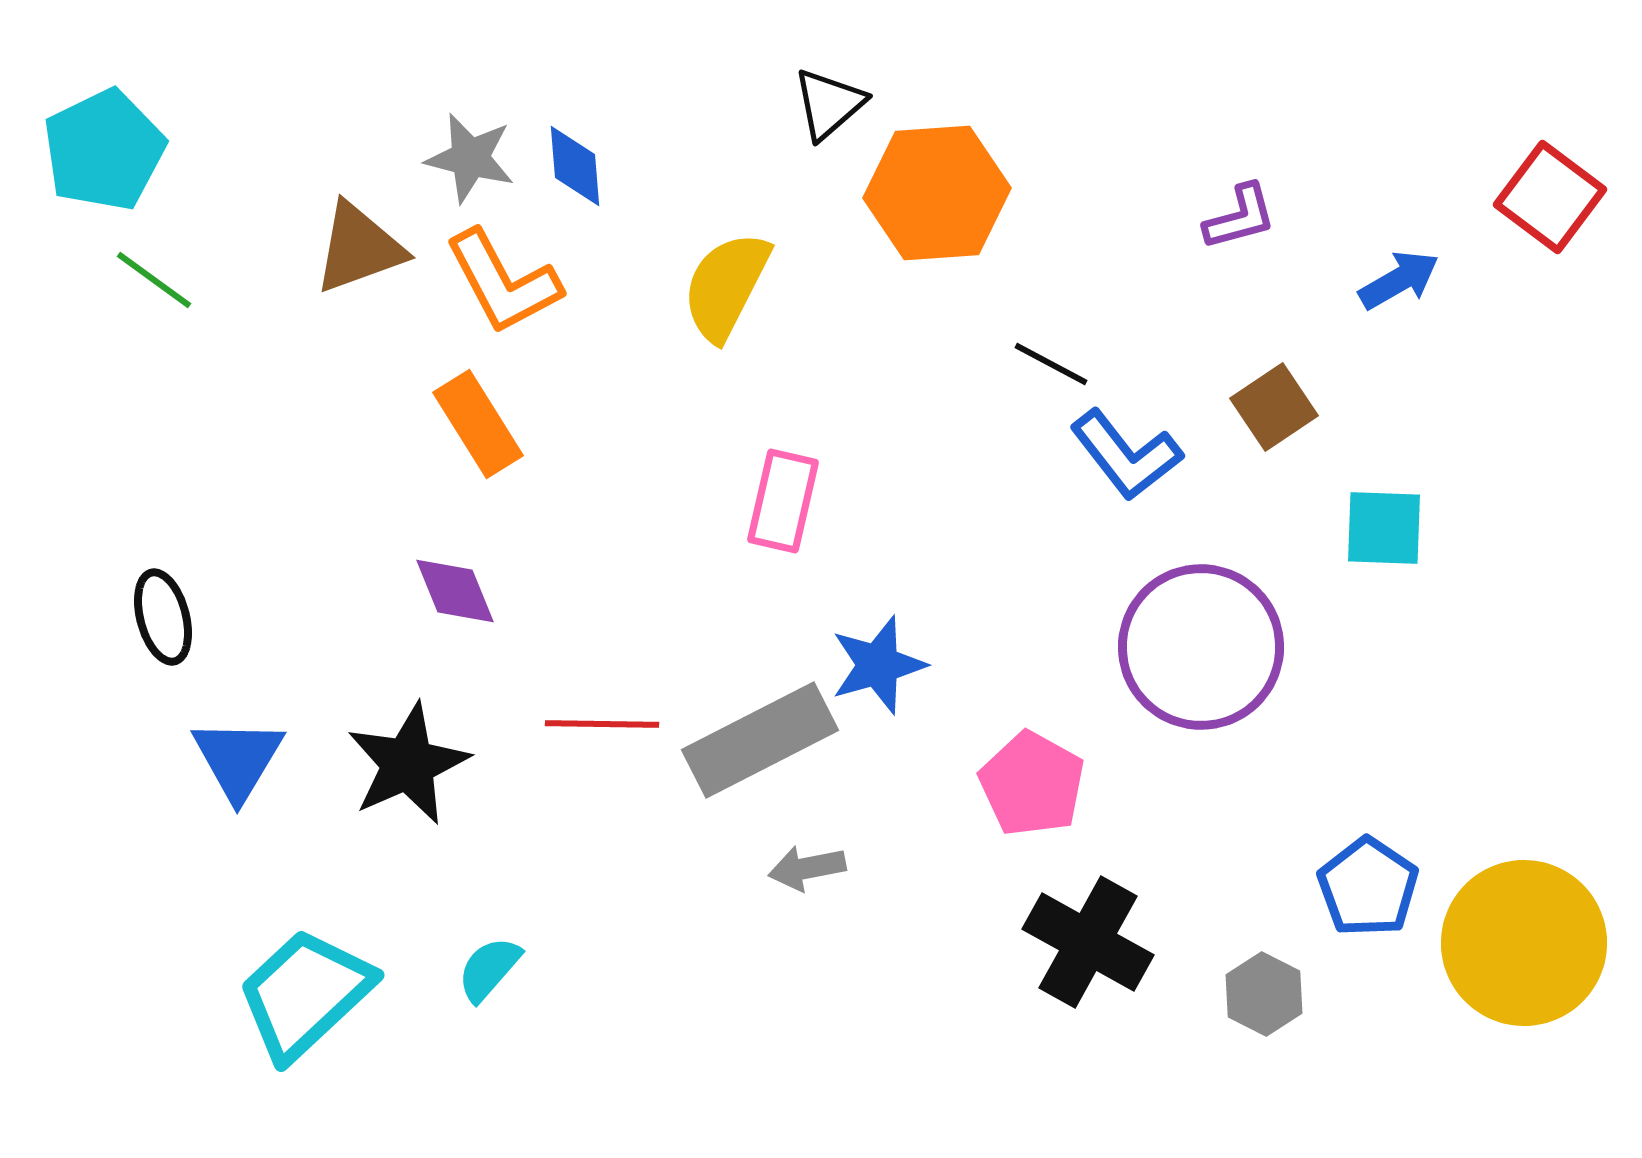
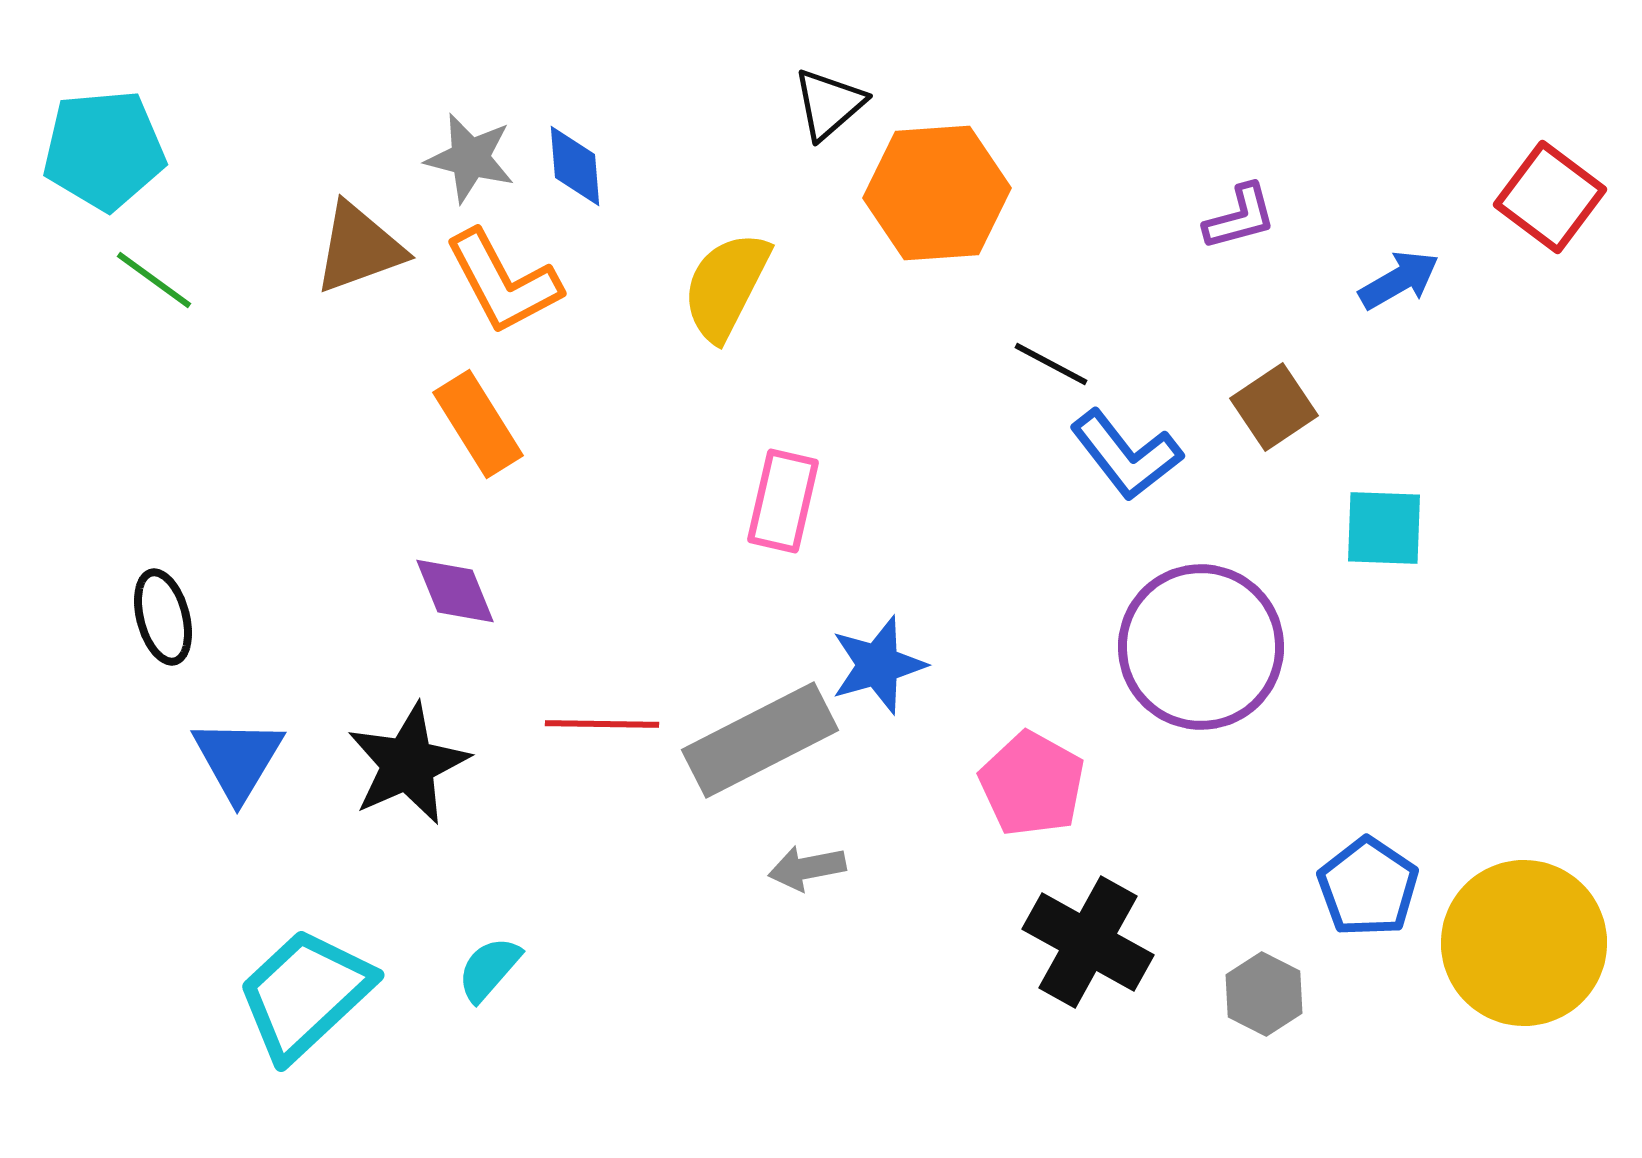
cyan pentagon: rotated 21 degrees clockwise
